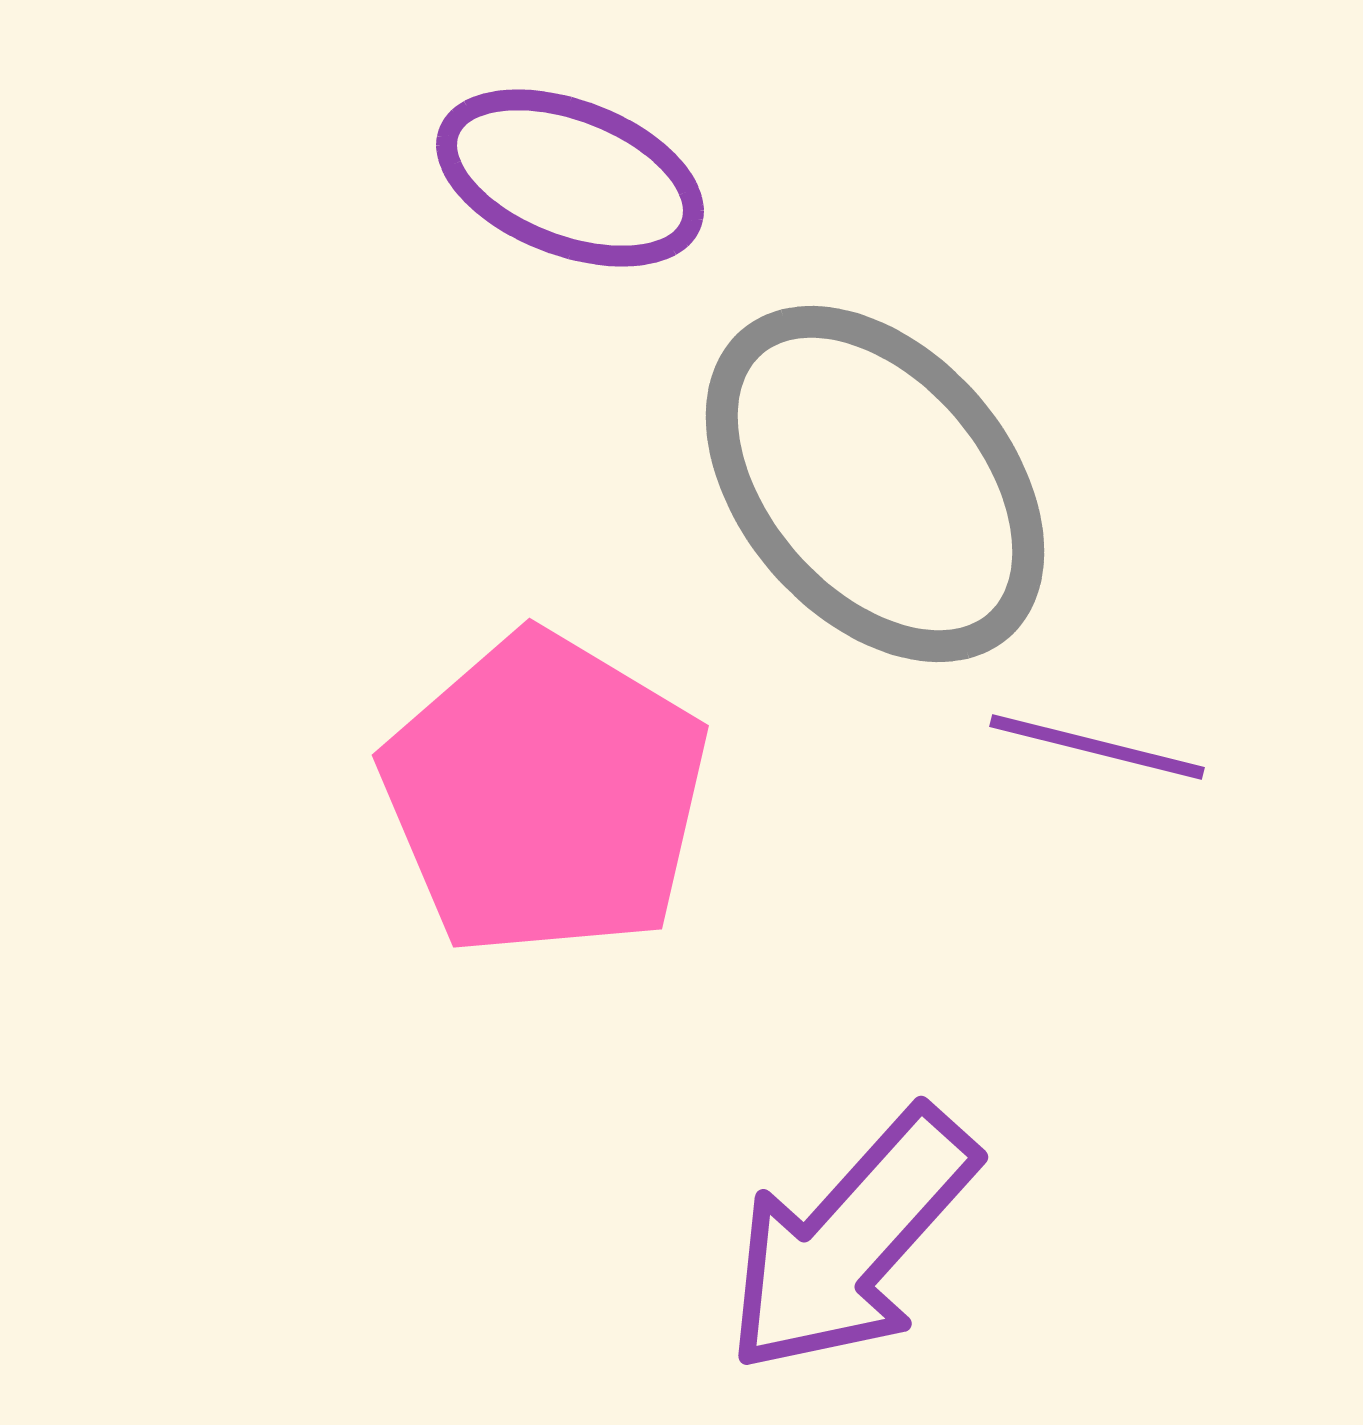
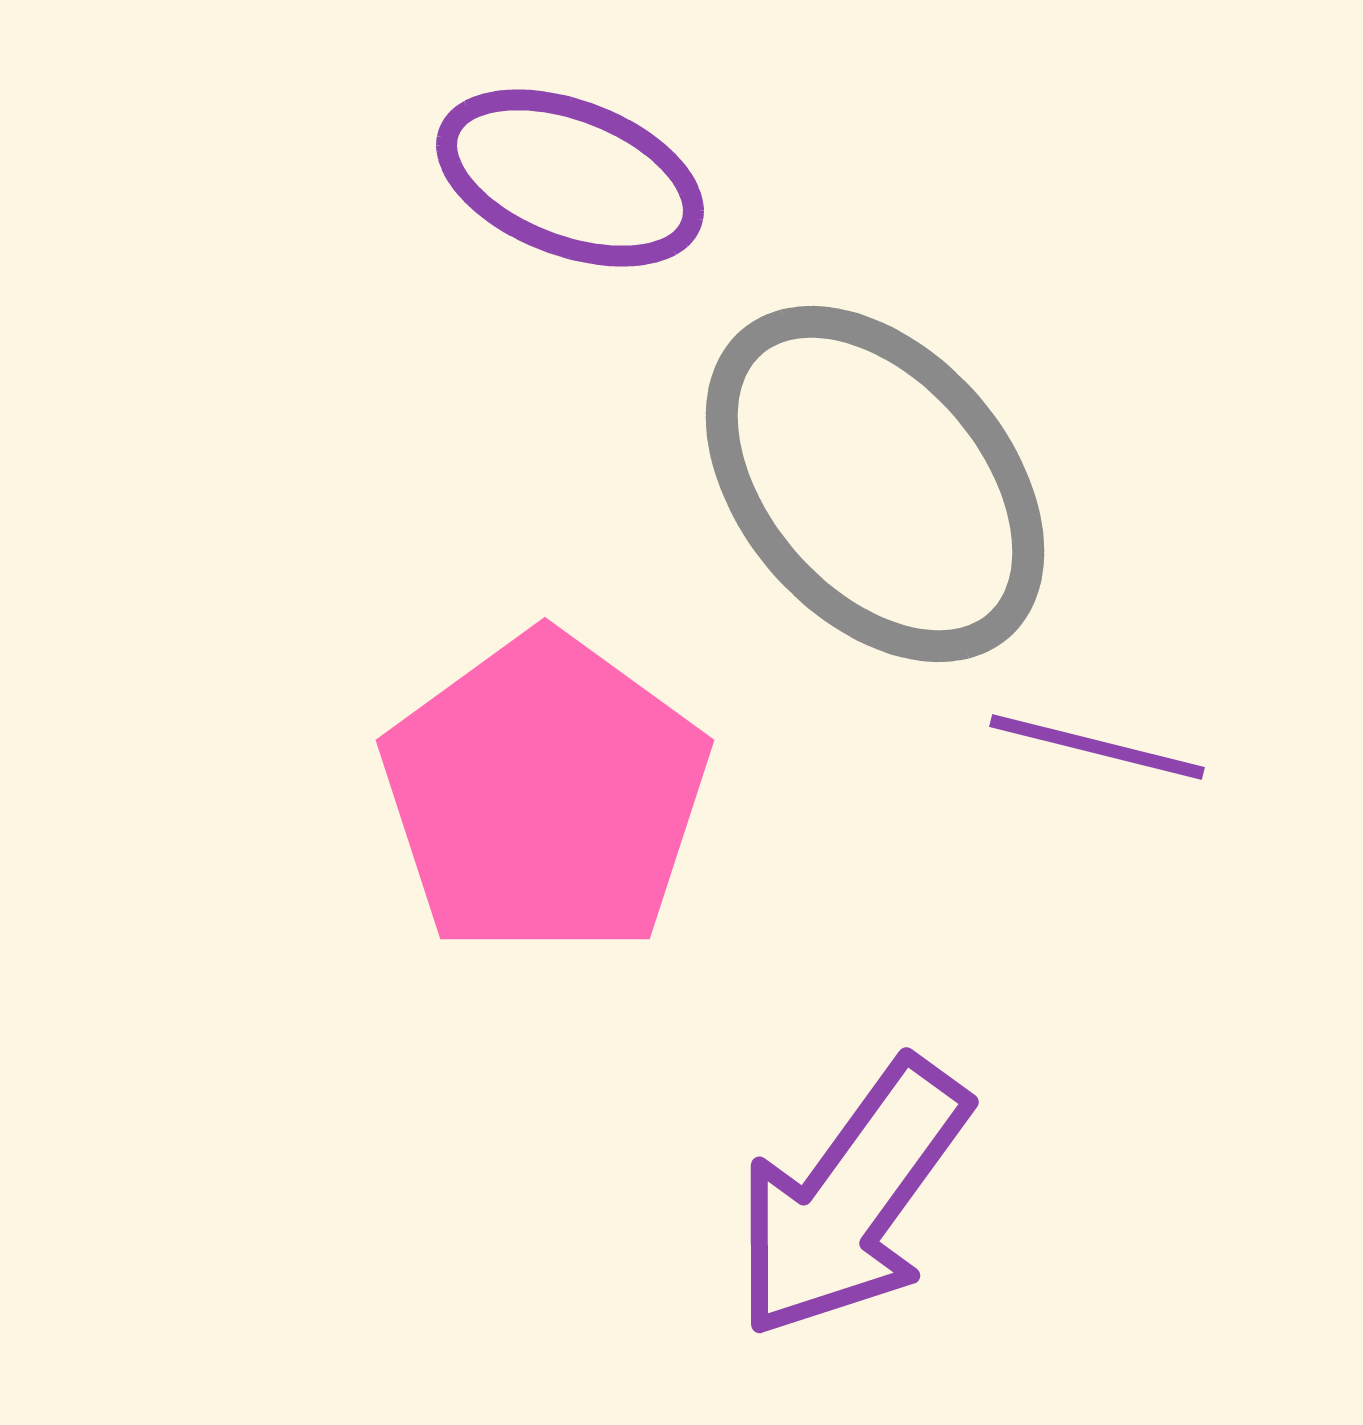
pink pentagon: rotated 5 degrees clockwise
purple arrow: moved 42 px up; rotated 6 degrees counterclockwise
